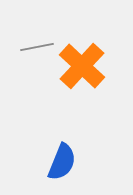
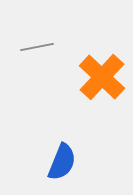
orange cross: moved 20 px right, 11 px down
